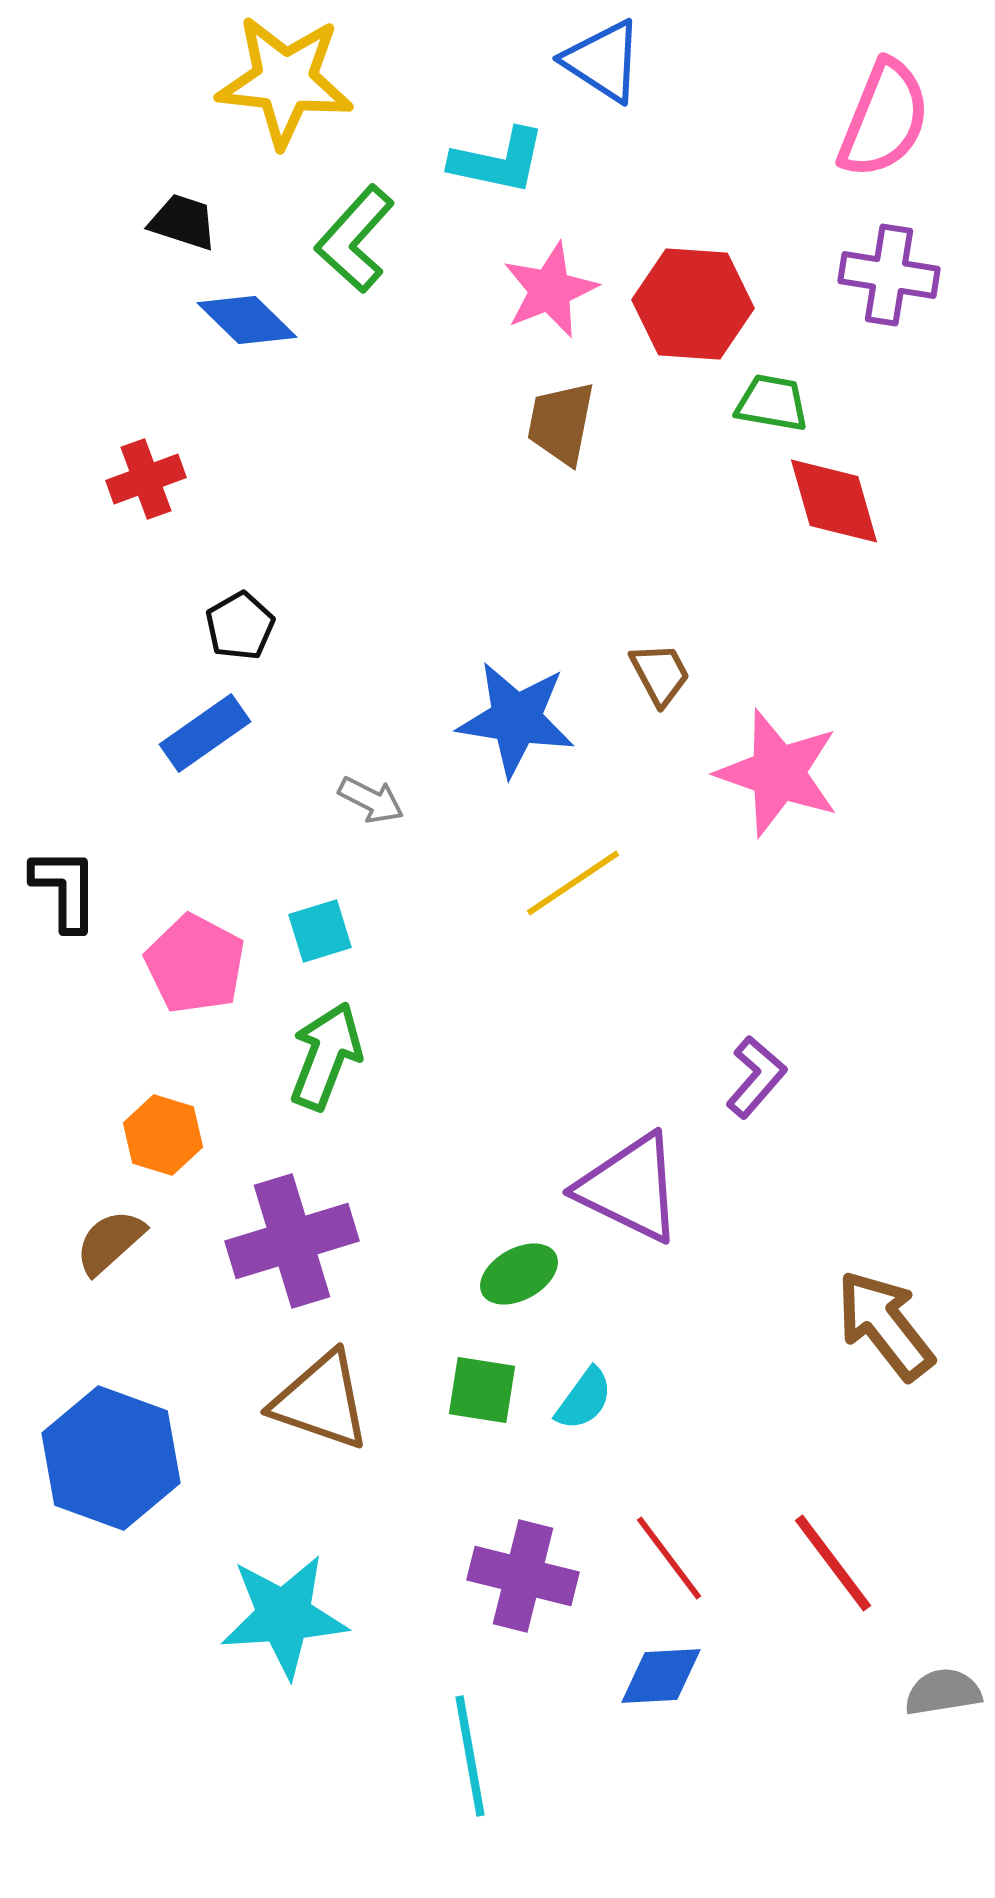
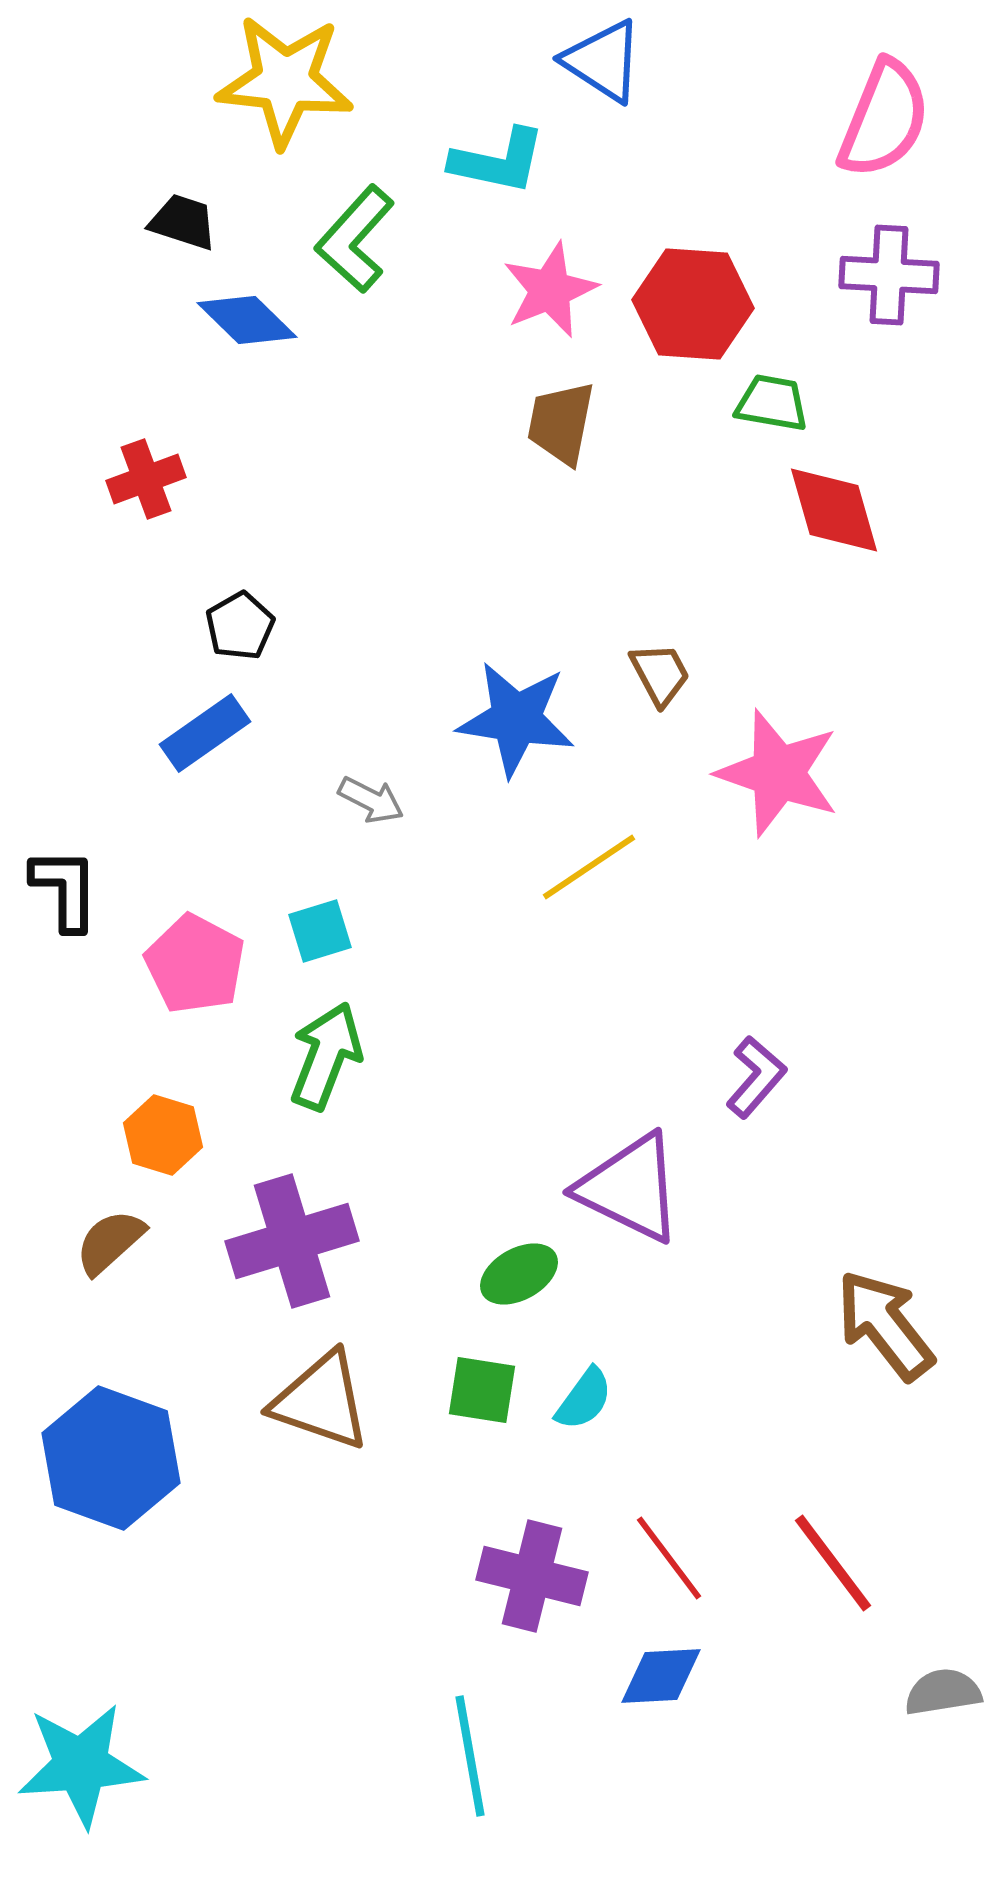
purple cross at (889, 275): rotated 6 degrees counterclockwise
red diamond at (834, 501): moved 9 px down
yellow line at (573, 883): moved 16 px right, 16 px up
purple cross at (523, 1576): moved 9 px right
cyan star at (284, 1616): moved 203 px left, 149 px down
